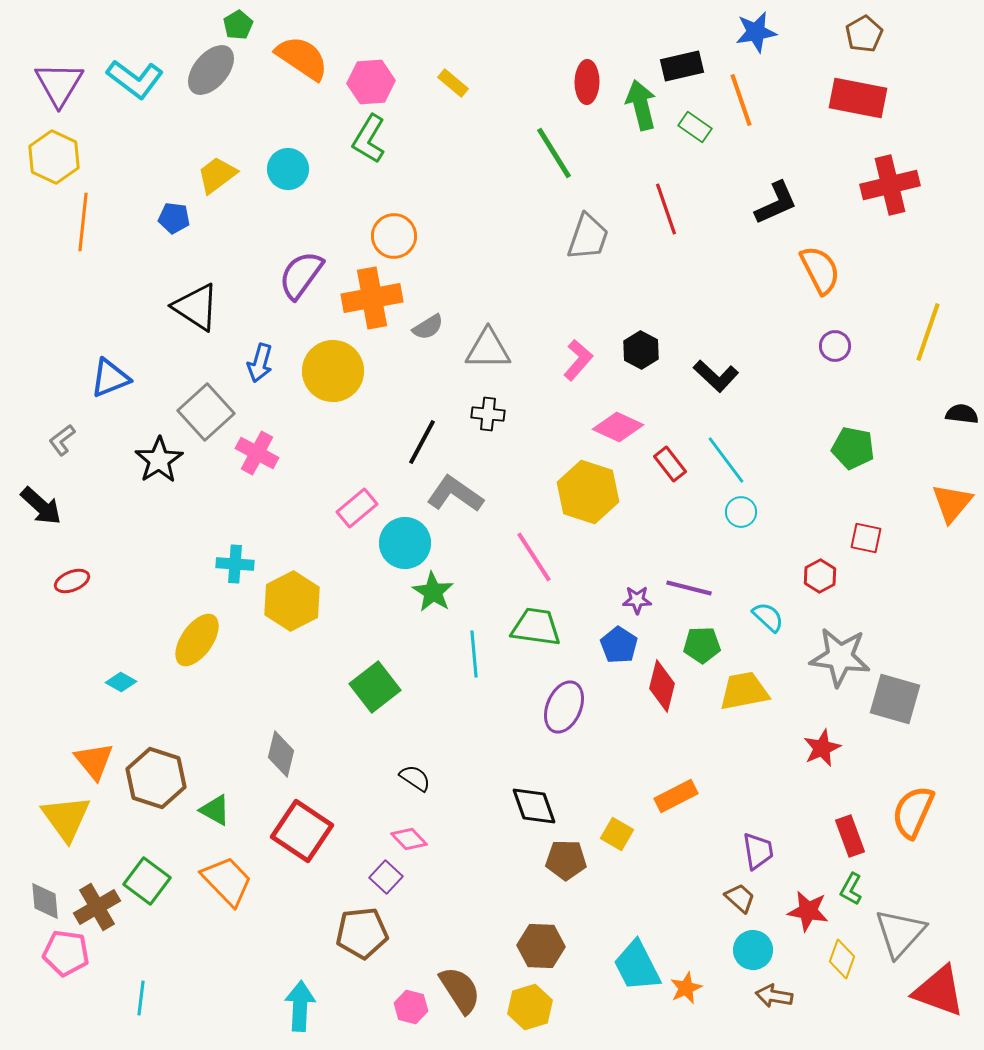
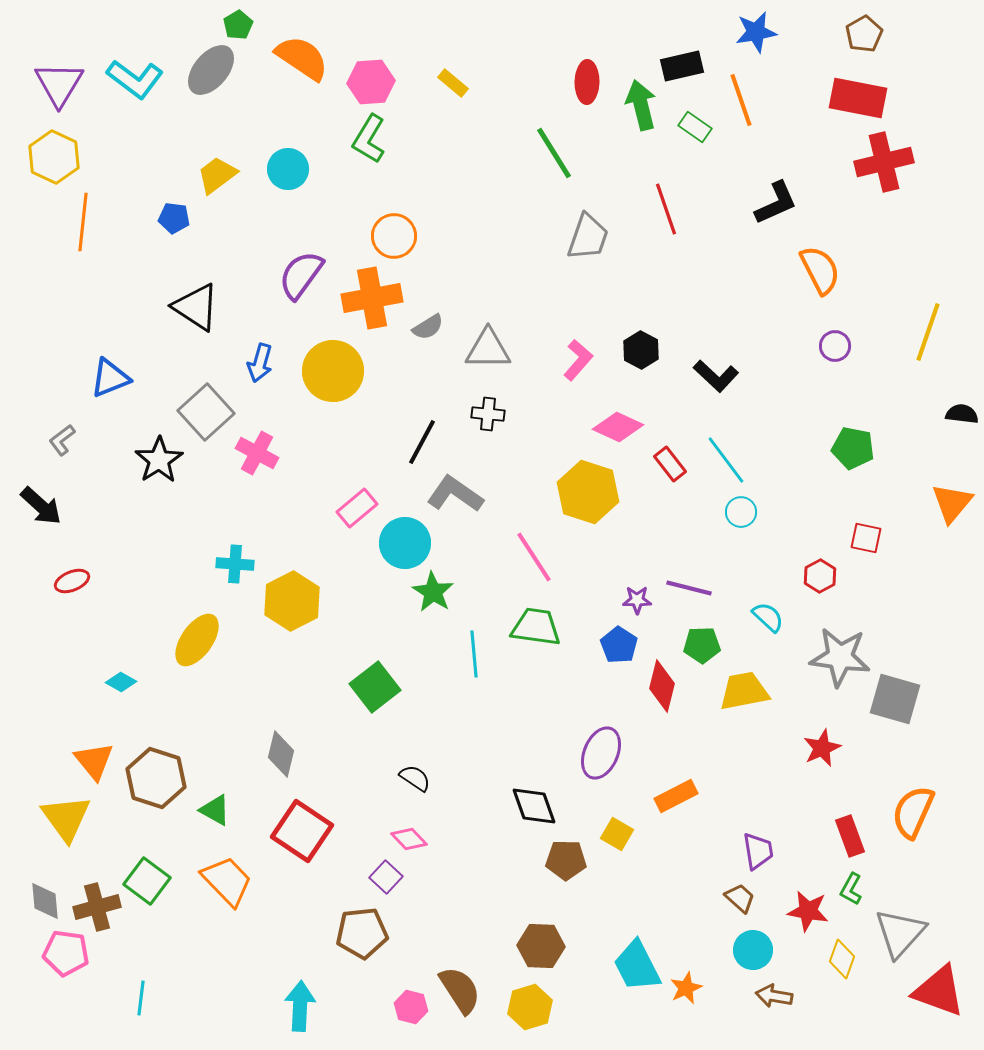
red cross at (890, 185): moved 6 px left, 23 px up
purple ellipse at (564, 707): moved 37 px right, 46 px down
brown cross at (97, 907): rotated 15 degrees clockwise
